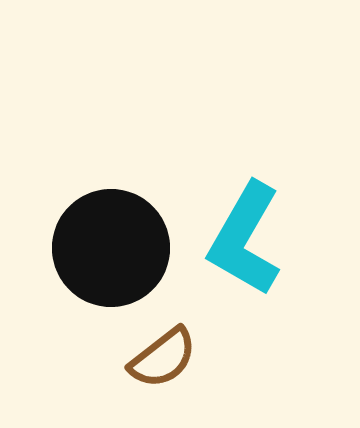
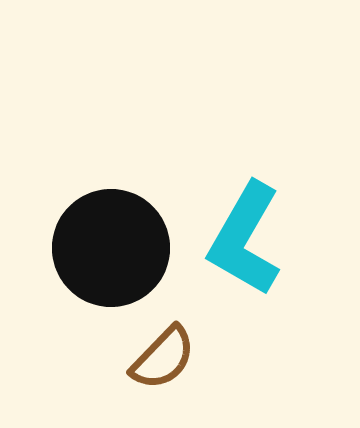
brown semicircle: rotated 8 degrees counterclockwise
